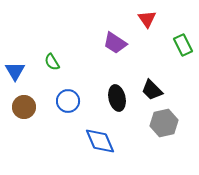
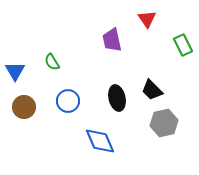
purple trapezoid: moved 3 px left, 3 px up; rotated 45 degrees clockwise
